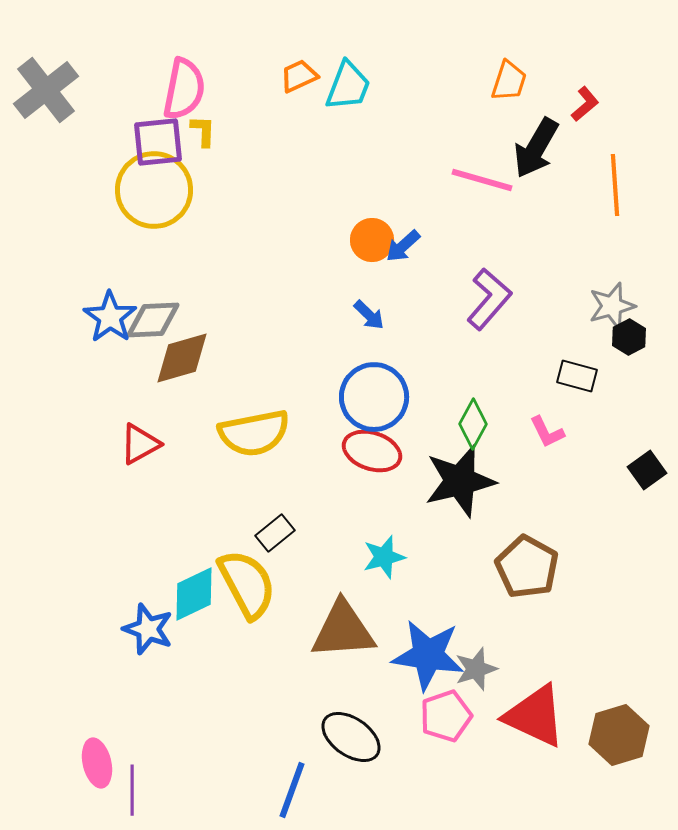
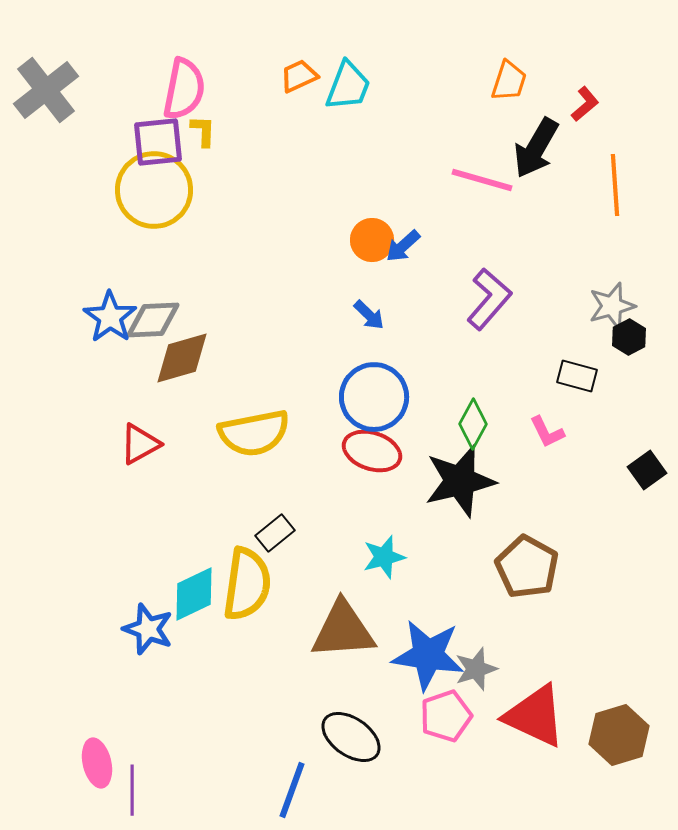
yellow semicircle at (247, 584): rotated 36 degrees clockwise
